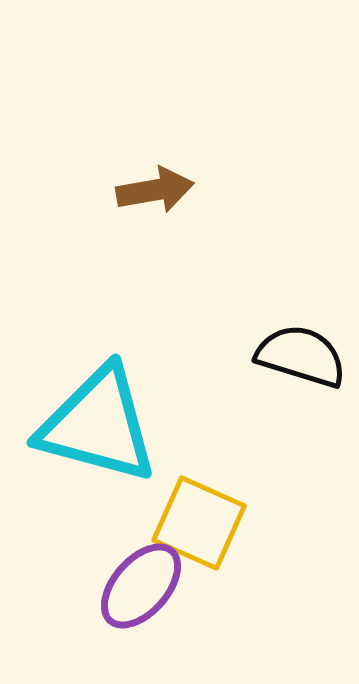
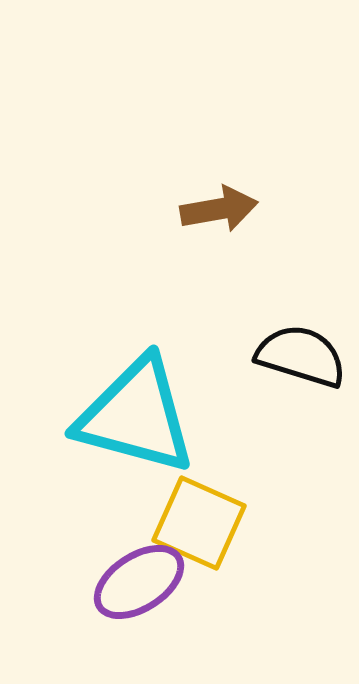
brown arrow: moved 64 px right, 19 px down
cyan triangle: moved 38 px right, 9 px up
purple ellipse: moved 2 px left, 4 px up; rotated 16 degrees clockwise
